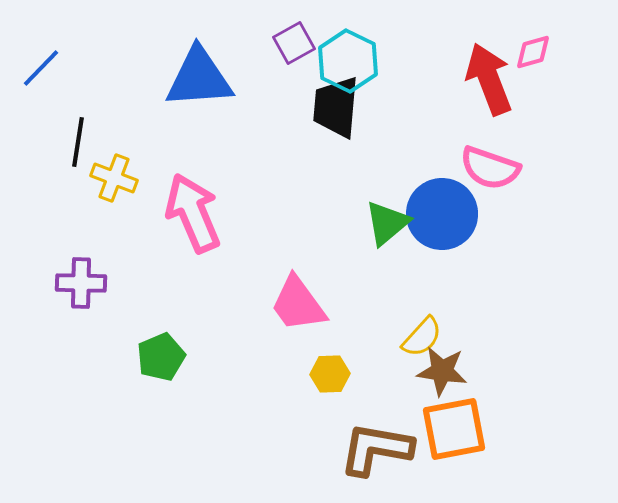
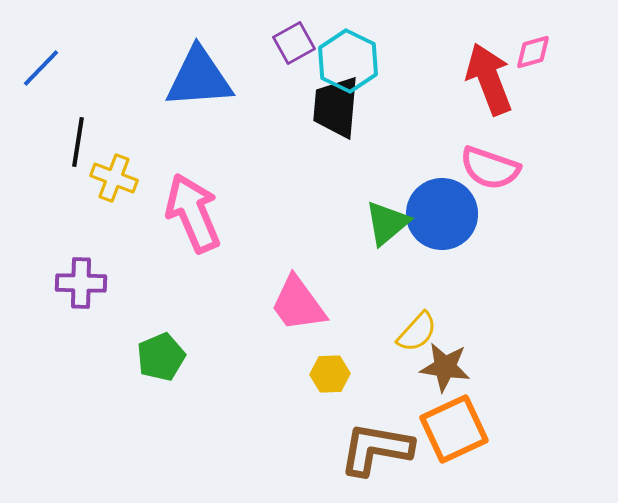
yellow semicircle: moved 5 px left, 5 px up
brown star: moved 3 px right, 4 px up
orange square: rotated 14 degrees counterclockwise
